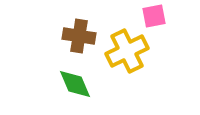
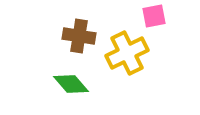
yellow cross: moved 2 px down
green diamond: moved 4 px left; rotated 18 degrees counterclockwise
